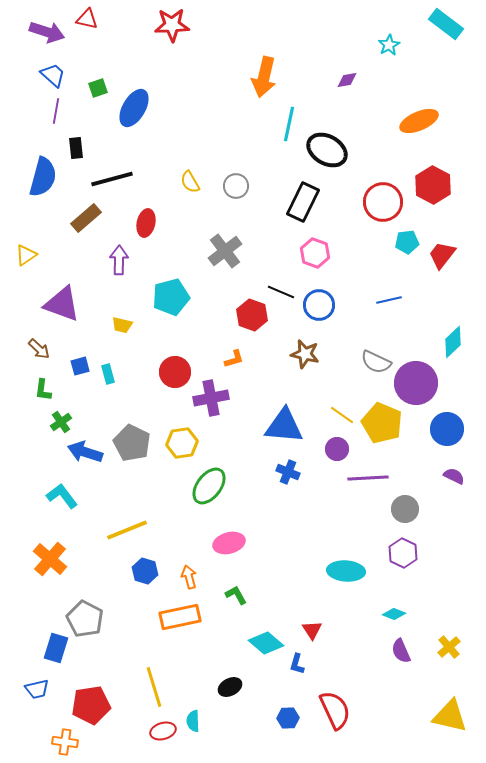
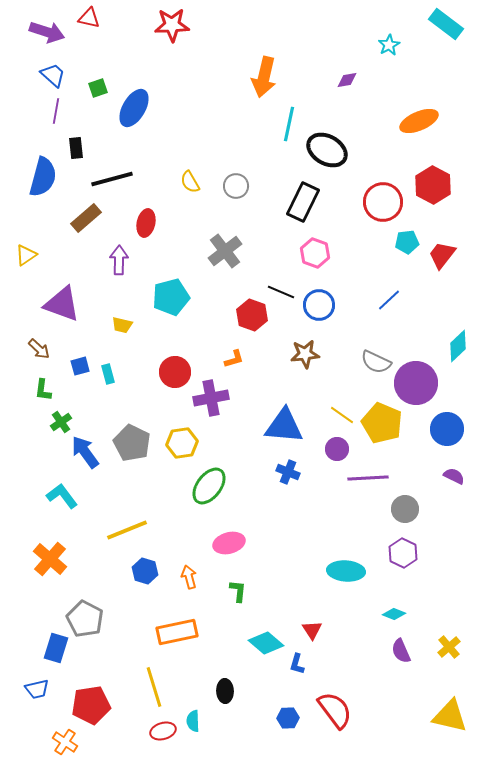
red triangle at (87, 19): moved 2 px right, 1 px up
blue line at (389, 300): rotated 30 degrees counterclockwise
cyan diamond at (453, 342): moved 5 px right, 4 px down
brown star at (305, 354): rotated 20 degrees counterclockwise
blue arrow at (85, 452): rotated 36 degrees clockwise
green L-shape at (236, 595): moved 2 px right, 4 px up; rotated 35 degrees clockwise
orange rectangle at (180, 617): moved 3 px left, 15 px down
black ellipse at (230, 687): moved 5 px left, 4 px down; rotated 65 degrees counterclockwise
red semicircle at (335, 710): rotated 12 degrees counterclockwise
orange cross at (65, 742): rotated 25 degrees clockwise
